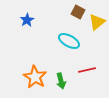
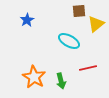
brown square: moved 1 px right, 1 px up; rotated 32 degrees counterclockwise
yellow triangle: moved 1 px left, 2 px down
red line: moved 1 px right, 2 px up
orange star: moved 1 px left
